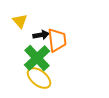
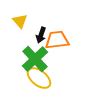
black arrow: rotated 119 degrees clockwise
orange trapezoid: rotated 90 degrees counterclockwise
green cross: moved 2 px left, 1 px down
